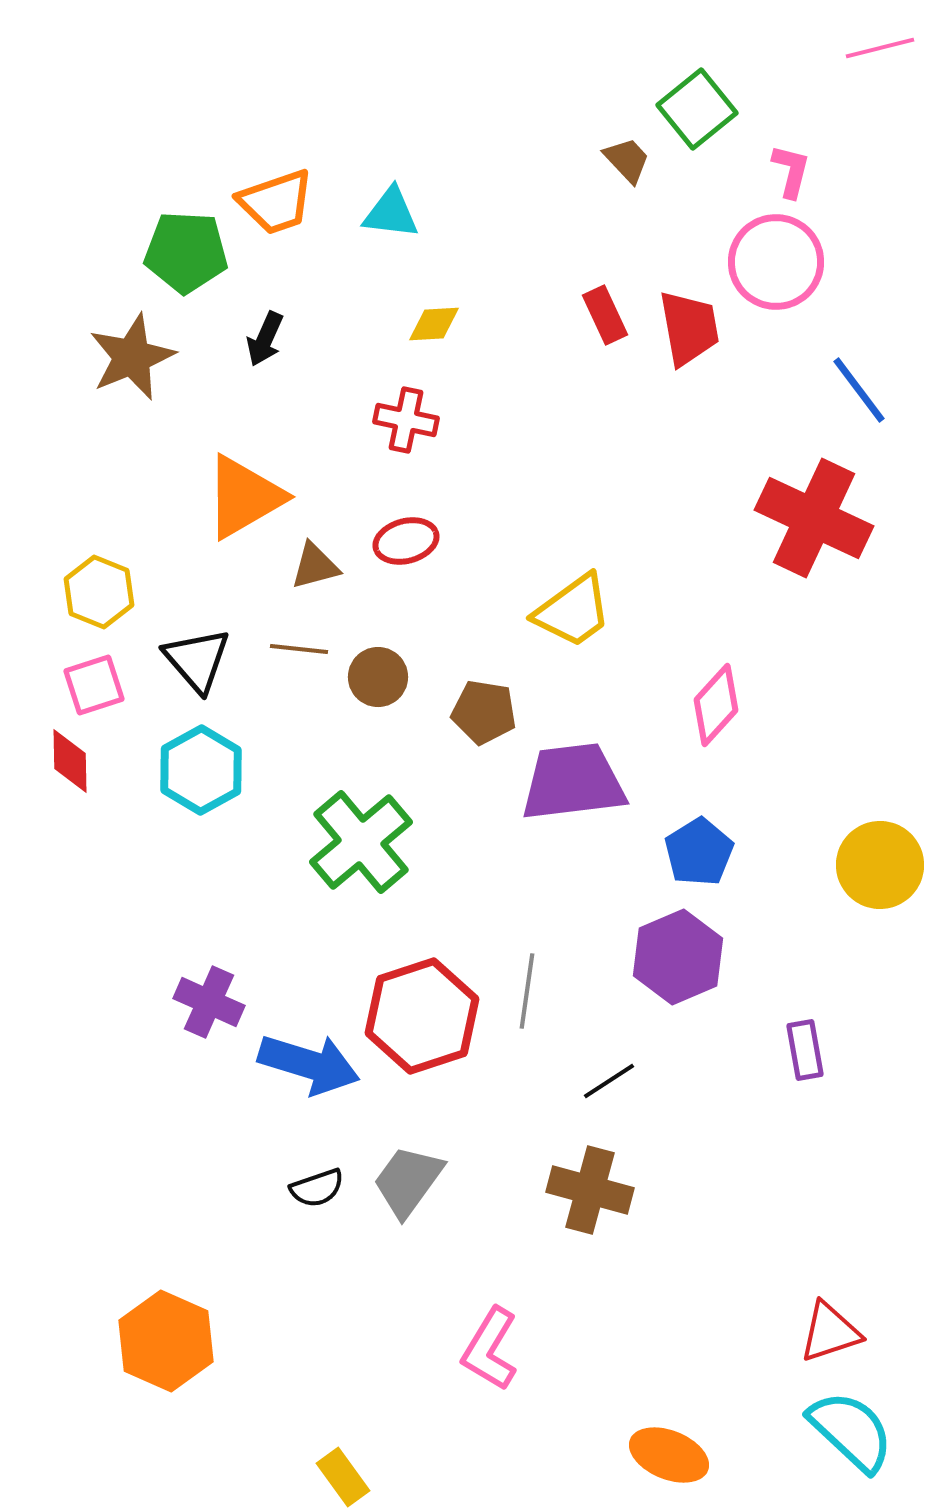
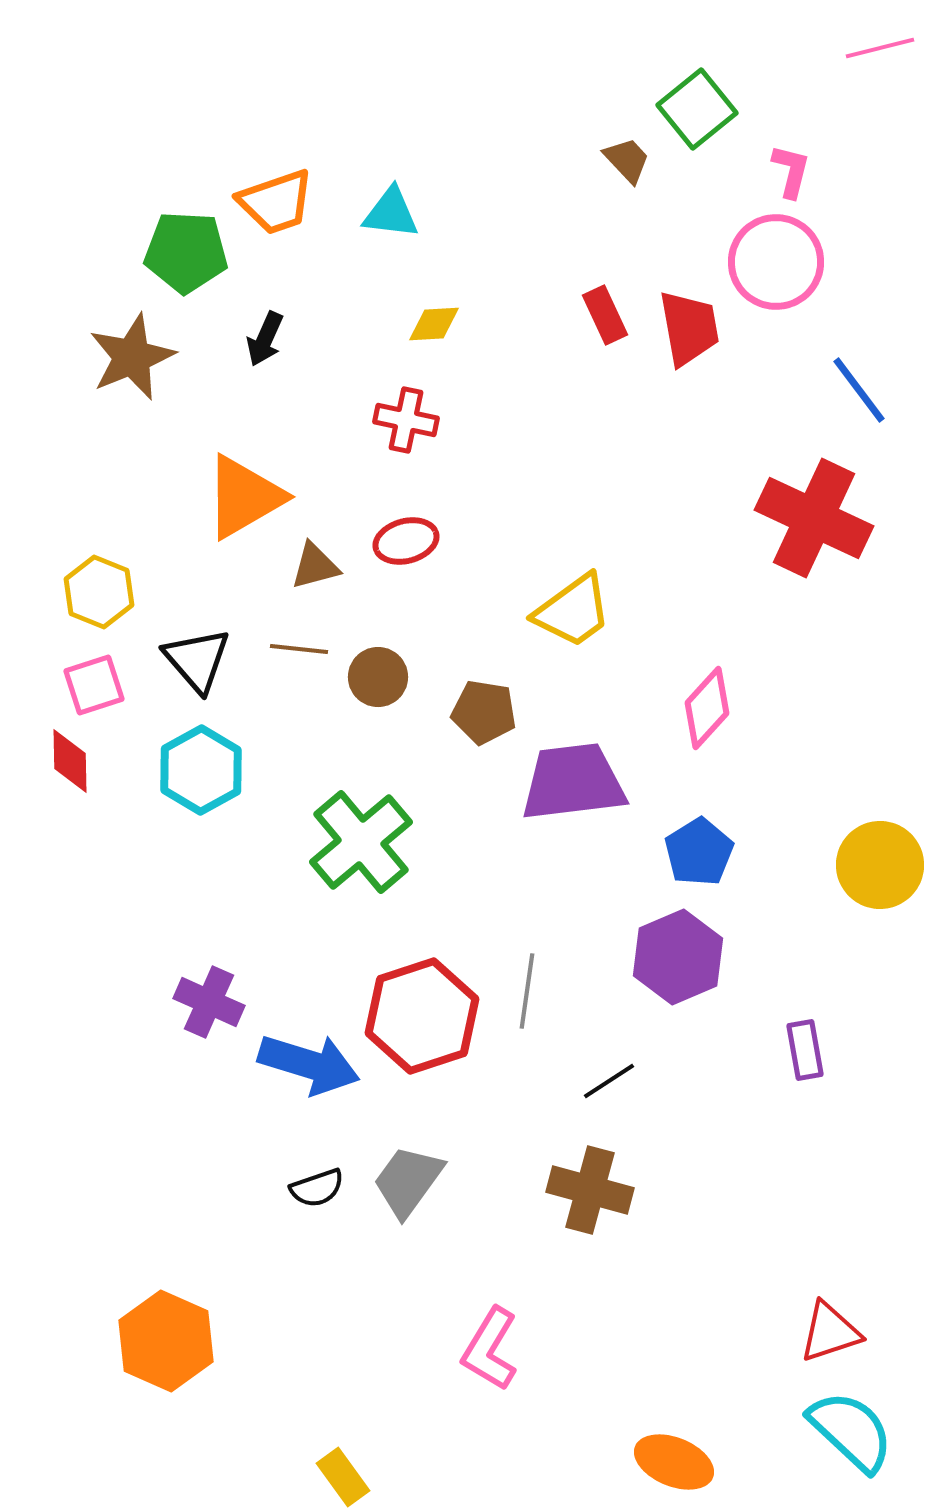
pink diamond at (716, 705): moved 9 px left, 3 px down
orange ellipse at (669, 1455): moved 5 px right, 7 px down
